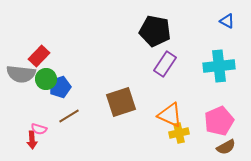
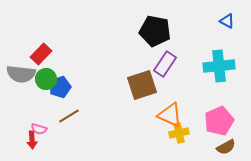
red rectangle: moved 2 px right, 2 px up
brown square: moved 21 px right, 17 px up
